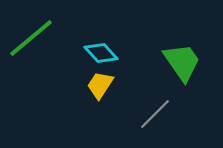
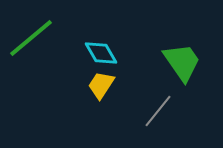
cyan diamond: rotated 12 degrees clockwise
yellow trapezoid: moved 1 px right
gray line: moved 3 px right, 3 px up; rotated 6 degrees counterclockwise
